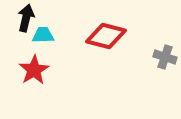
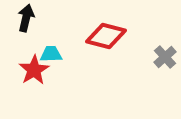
cyan trapezoid: moved 8 px right, 19 px down
gray cross: rotated 30 degrees clockwise
